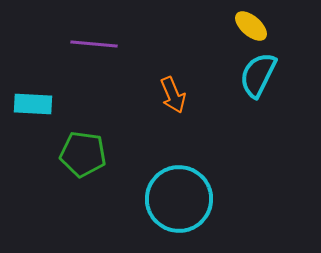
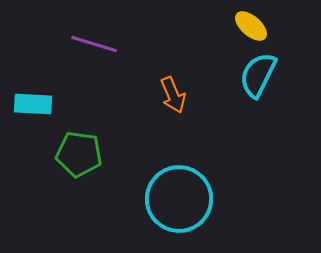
purple line: rotated 12 degrees clockwise
green pentagon: moved 4 px left
